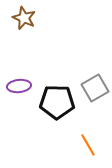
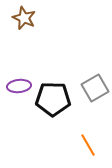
black pentagon: moved 4 px left, 3 px up
